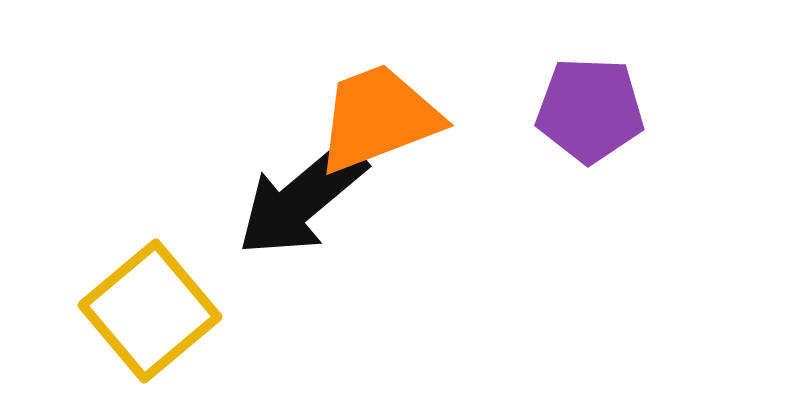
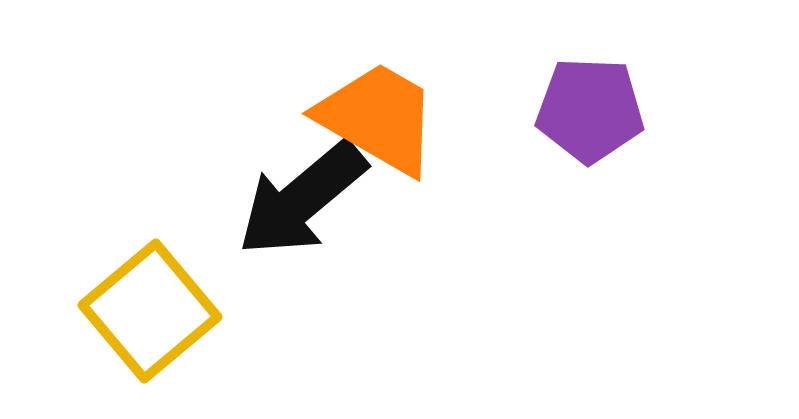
orange trapezoid: rotated 51 degrees clockwise
